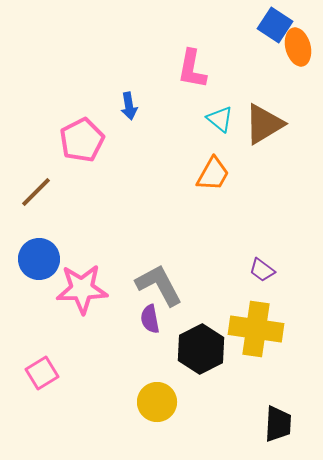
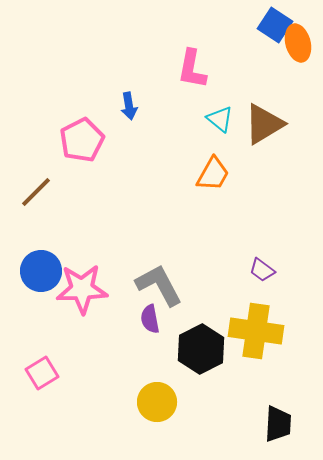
orange ellipse: moved 4 px up
blue circle: moved 2 px right, 12 px down
yellow cross: moved 2 px down
